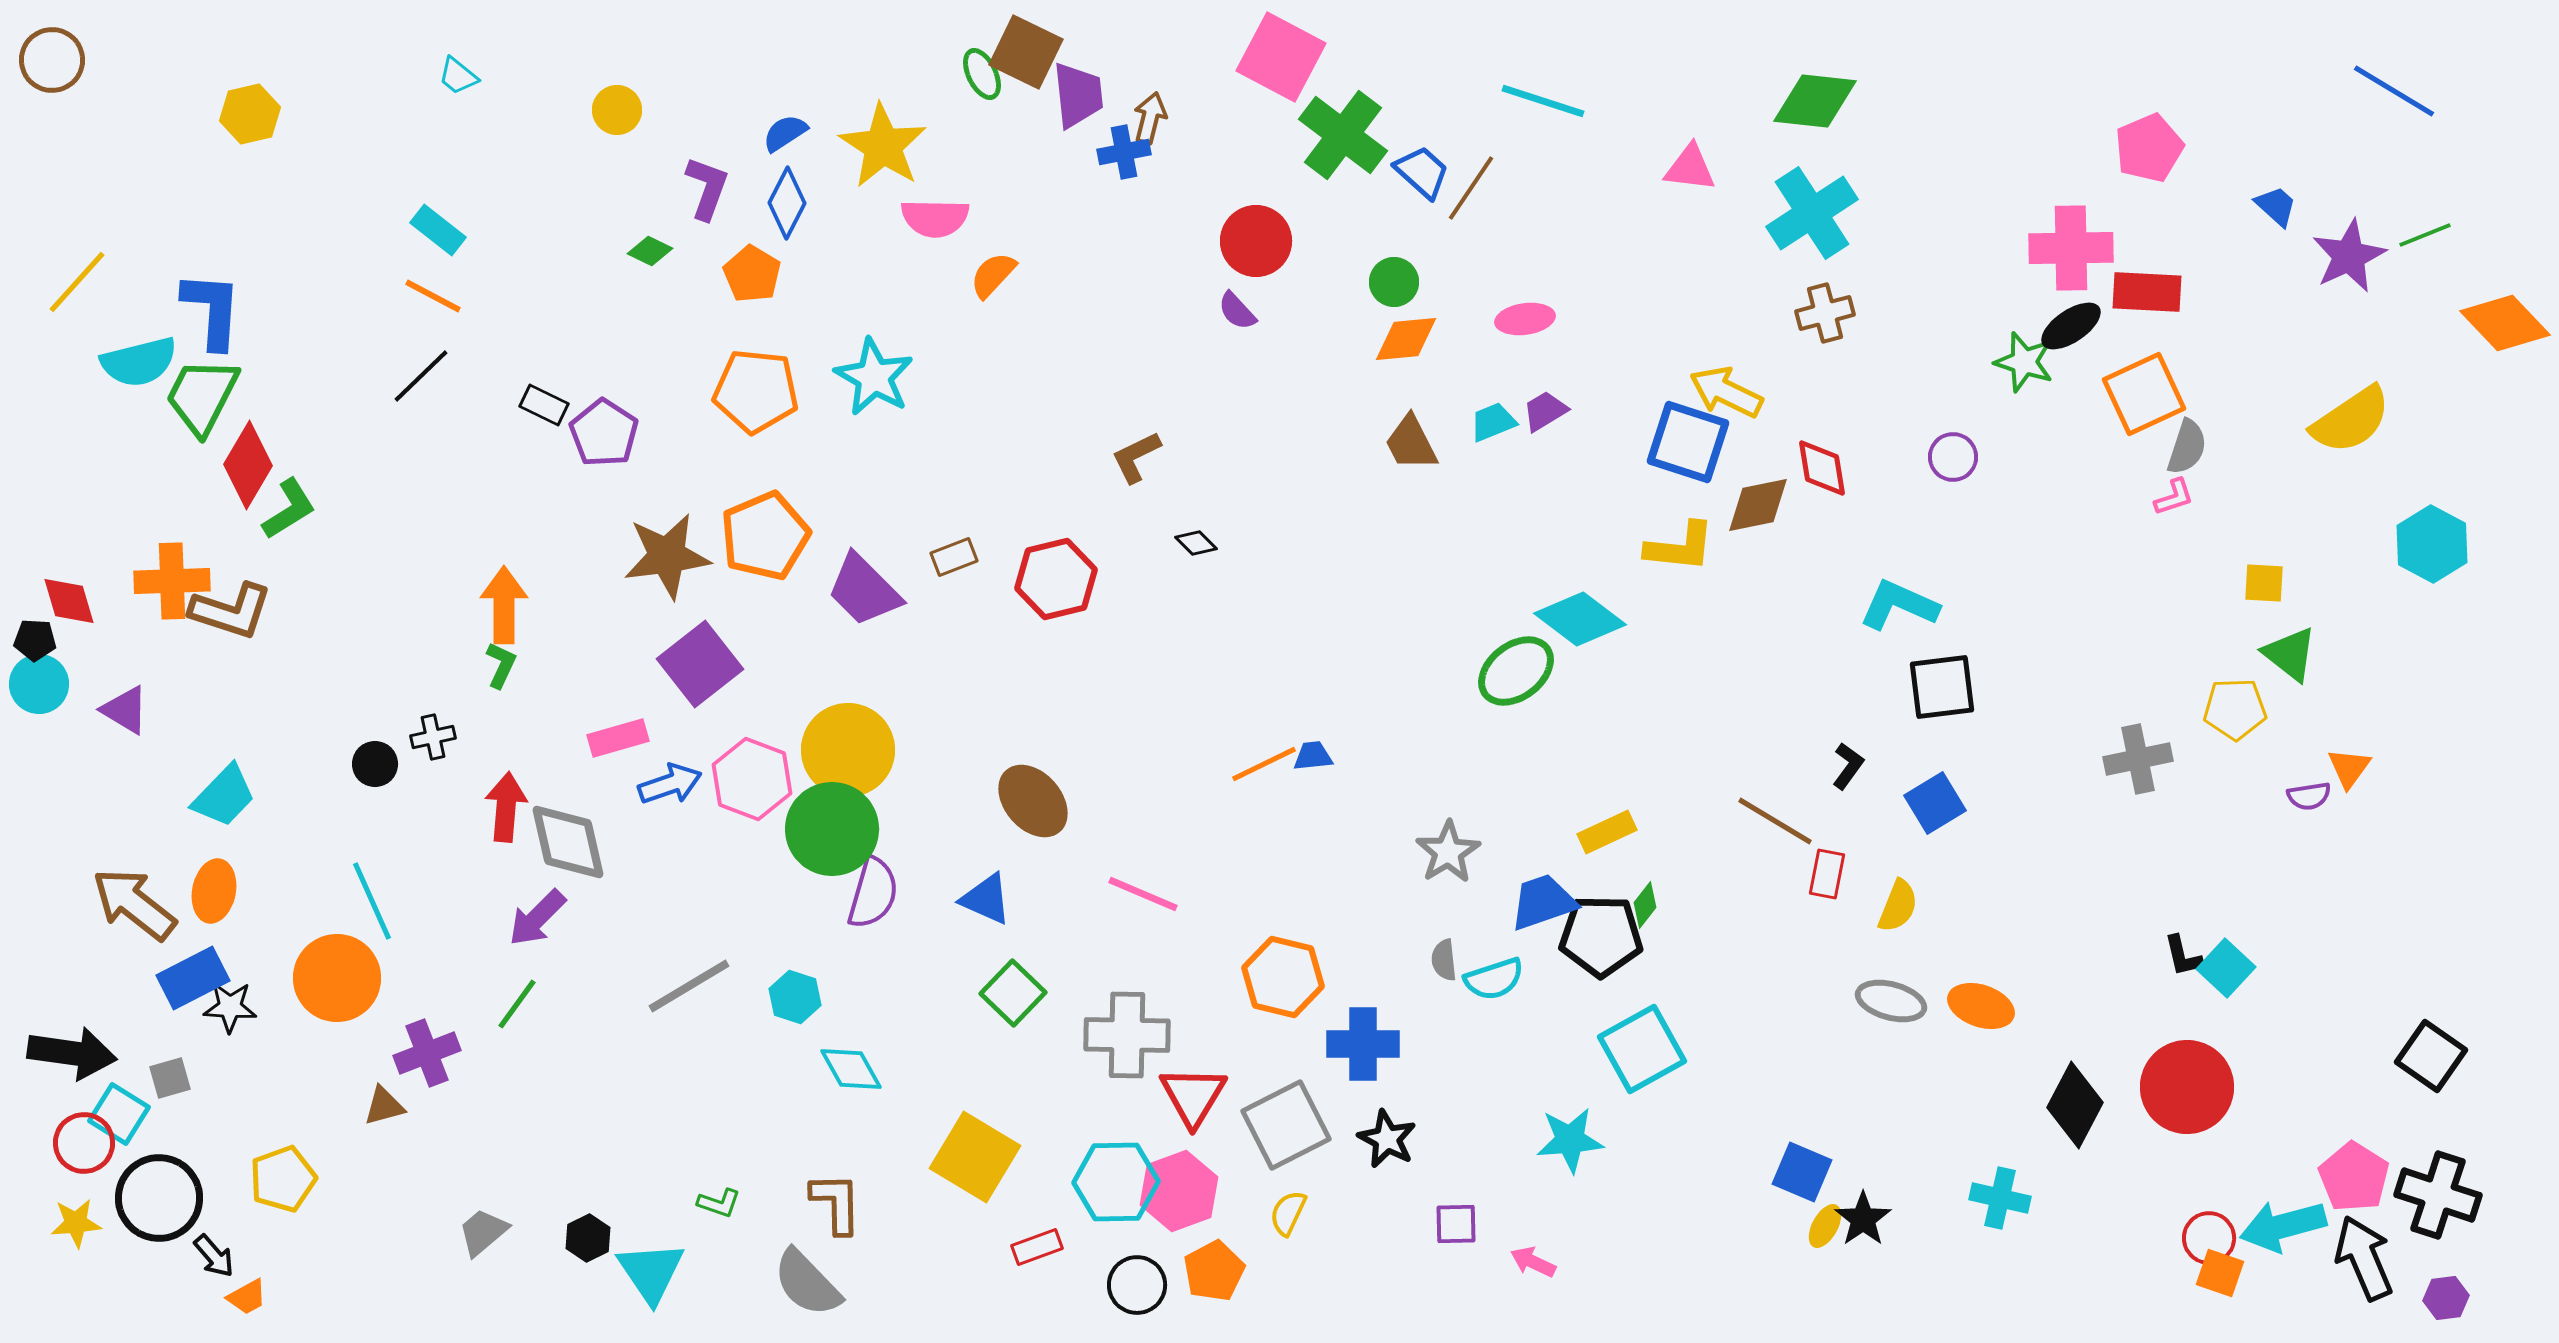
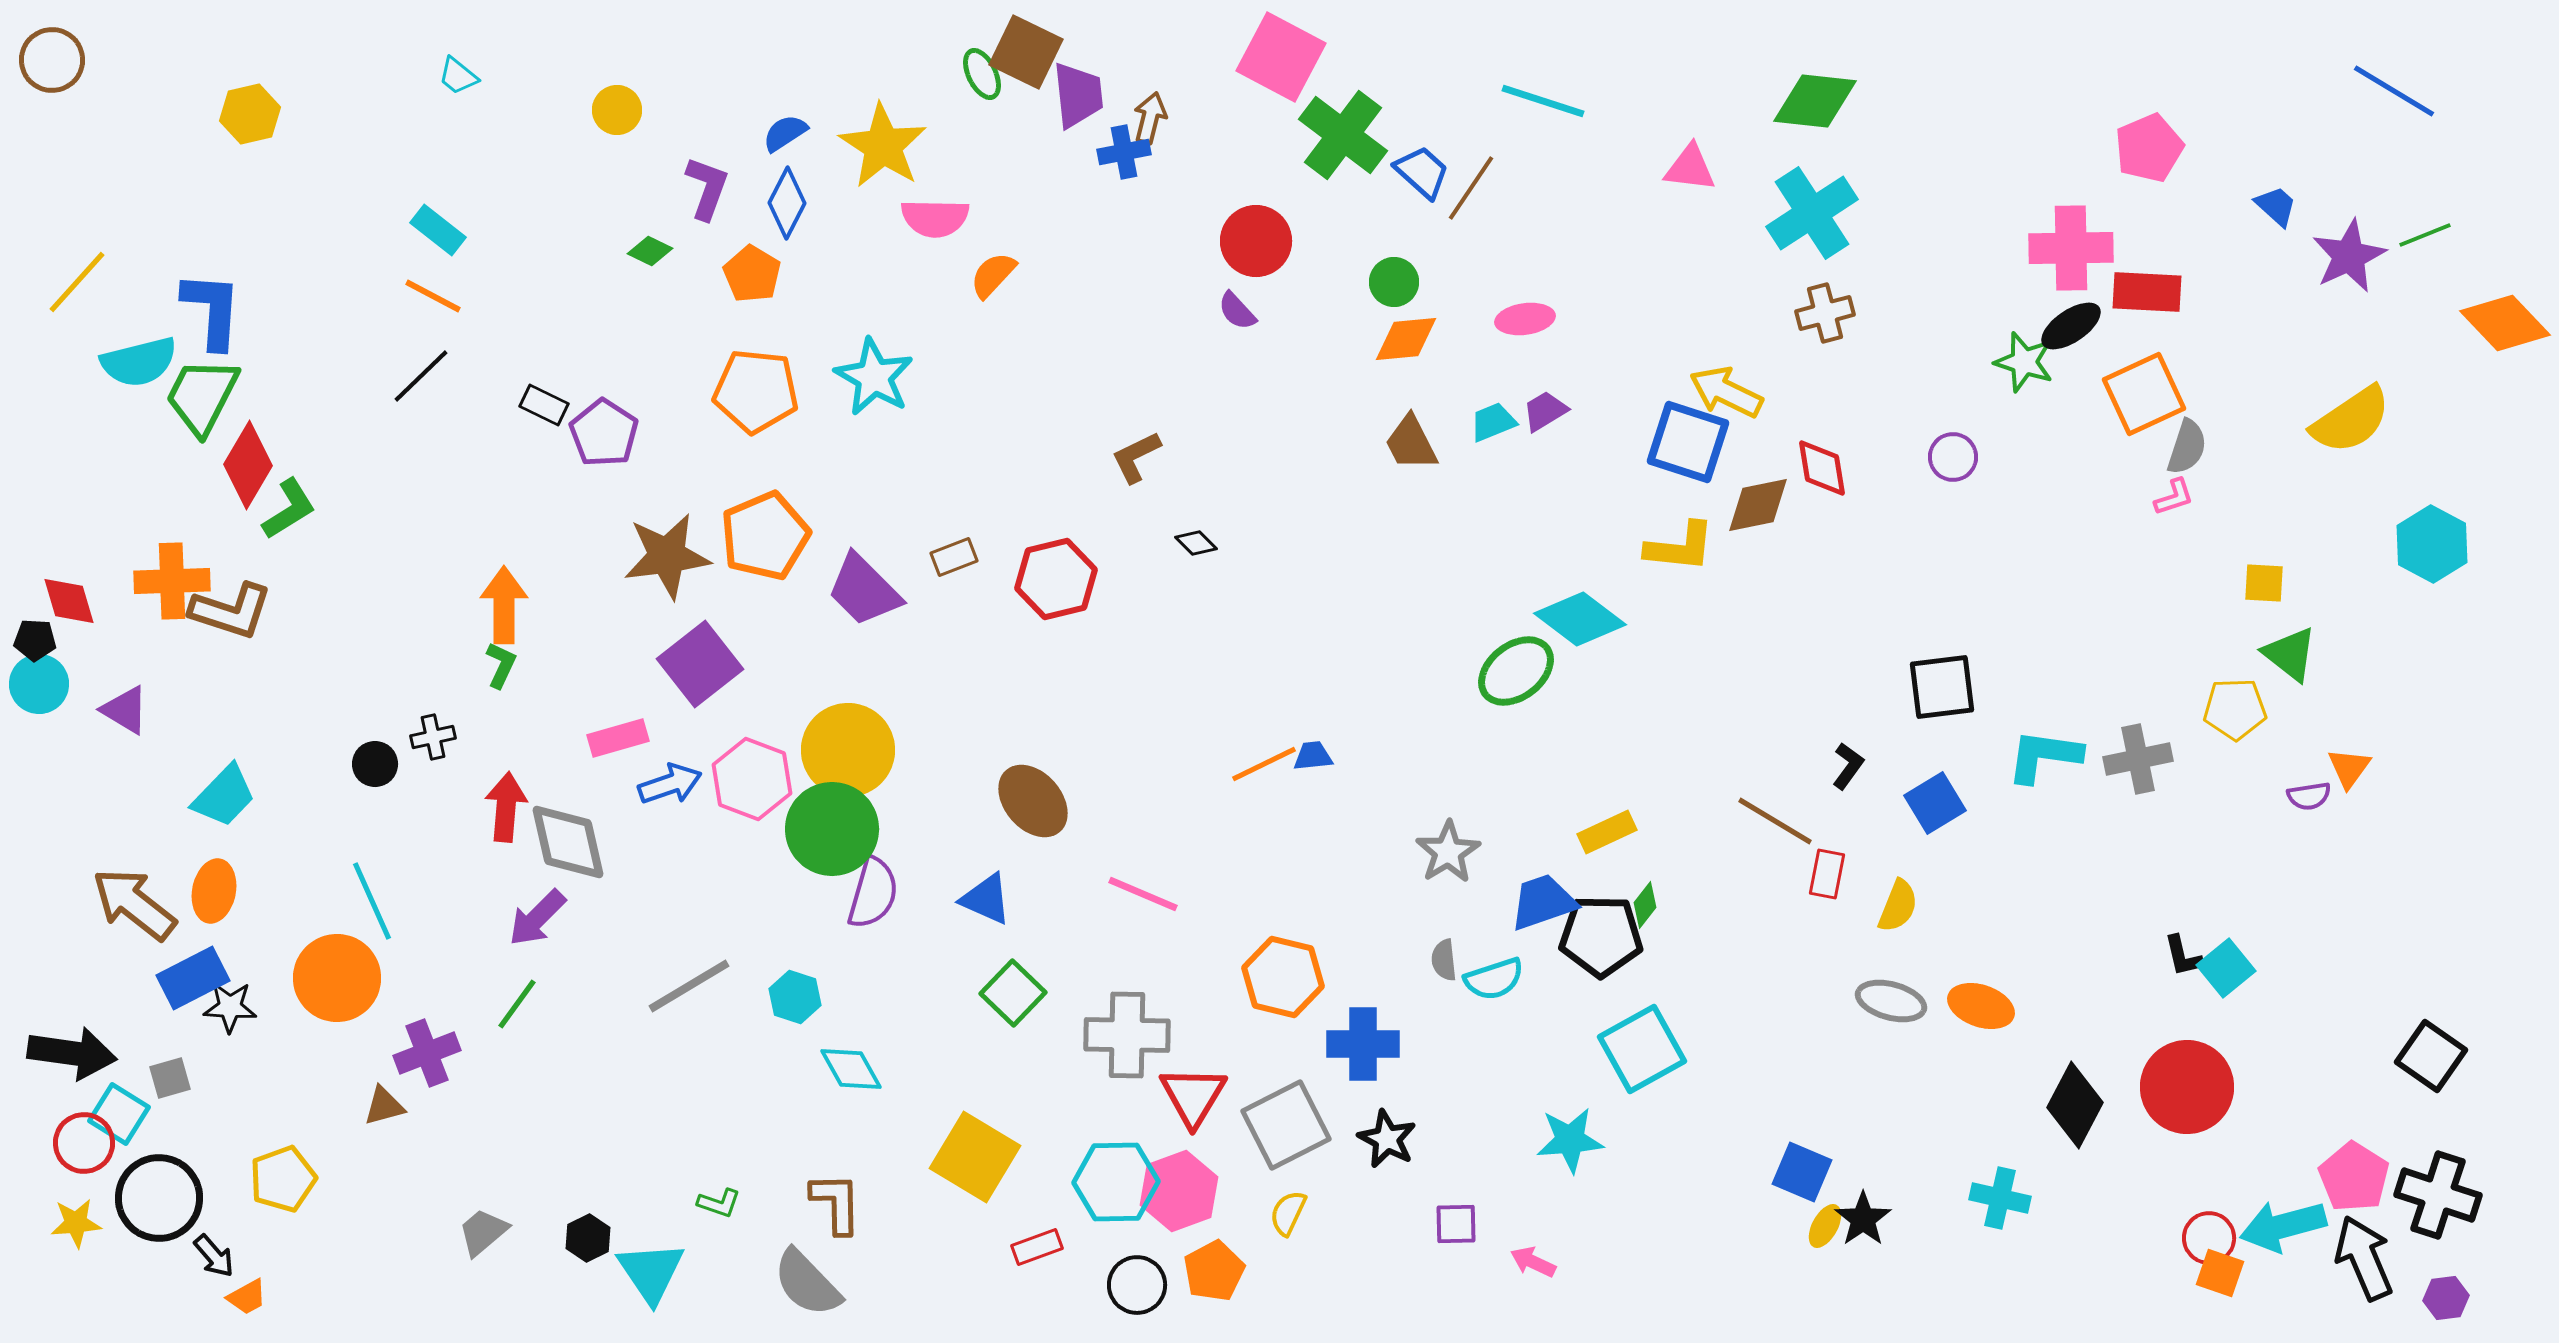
cyan L-shape at (1899, 605): moved 145 px right, 151 px down; rotated 16 degrees counterclockwise
cyan square at (2226, 968): rotated 8 degrees clockwise
